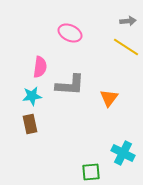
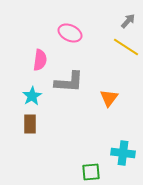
gray arrow: rotated 42 degrees counterclockwise
pink semicircle: moved 7 px up
gray L-shape: moved 1 px left, 3 px up
cyan star: rotated 24 degrees counterclockwise
brown rectangle: rotated 12 degrees clockwise
cyan cross: rotated 20 degrees counterclockwise
